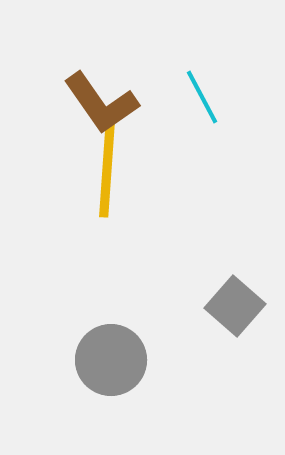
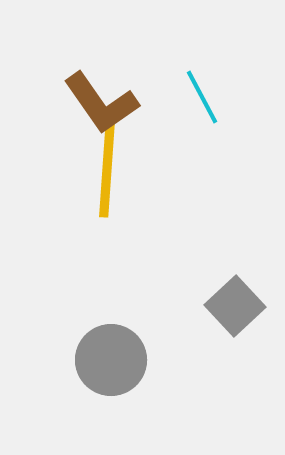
gray square: rotated 6 degrees clockwise
